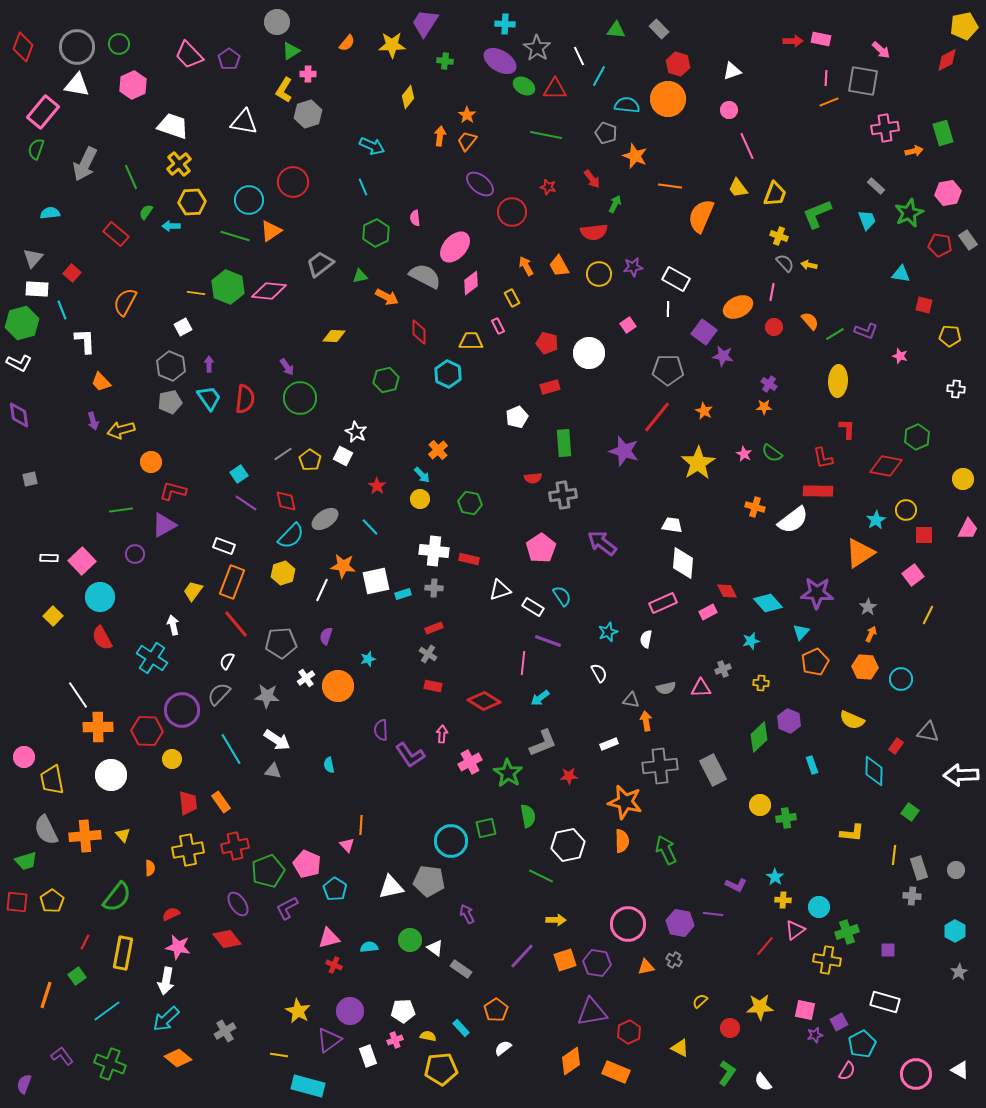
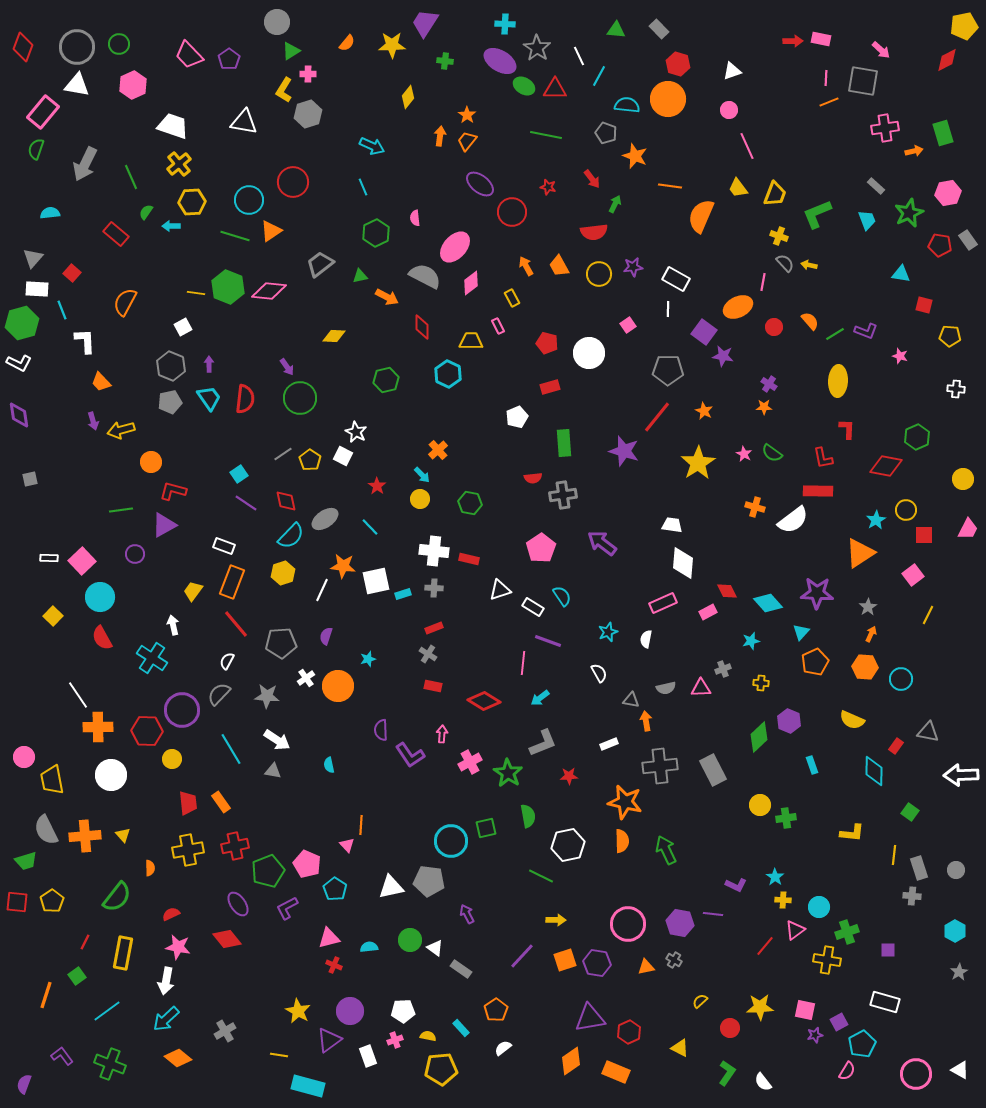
pink line at (772, 292): moved 9 px left, 10 px up
red diamond at (419, 332): moved 3 px right, 5 px up
purple triangle at (592, 1012): moved 2 px left, 6 px down
